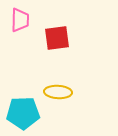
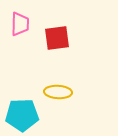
pink trapezoid: moved 4 px down
cyan pentagon: moved 1 px left, 2 px down
